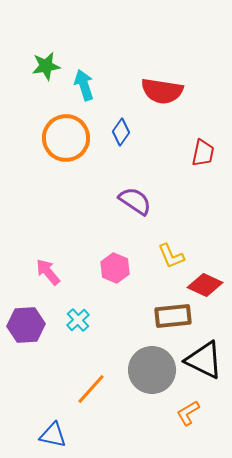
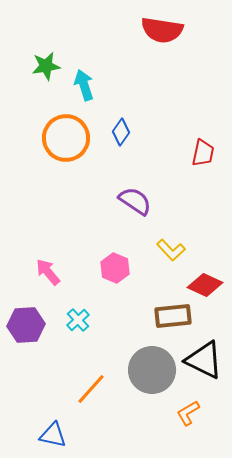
red semicircle: moved 61 px up
yellow L-shape: moved 6 px up; rotated 20 degrees counterclockwise
